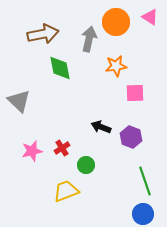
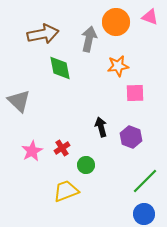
pink triangle: rotated 12 degrees counterclockwise
orange star: moved 2 px right
black arrow: rotated 54 degrees clockwise
pink star: rotated 15 degrees counterclockwise
green line: rotated 64 degrees clockwise
blue circle: moved 1 px right
